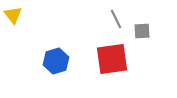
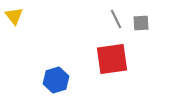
yellow triangle: moved 1 px right, 1 px down
gray square: moved 1 px left, 8 px up
blue hexagon: moved 19 px down
